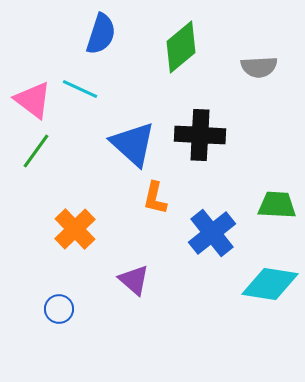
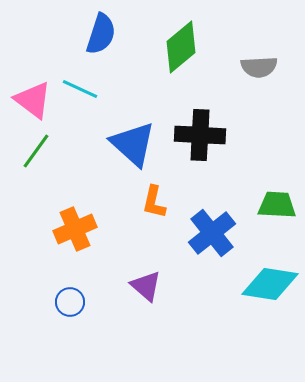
orange L-shape: moved 1 px left, 4 px down
orange cross: rotated 21 degrees clockwise
purple triangle: moved 12 px right, 6 px down
blue circle: moved 11 px right, 7 px up
